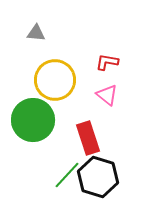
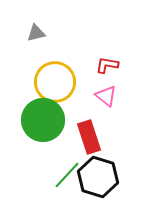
gray triangle: rotated 18 degrees counterclockwise
red L-shape: moved 3 px down
yellow circle: moved 2 px down
pink triangle: moved 1 px left, 1 px down
green circle: moved 10 px right
red rectangle: moved 1 px right, 1 px up
